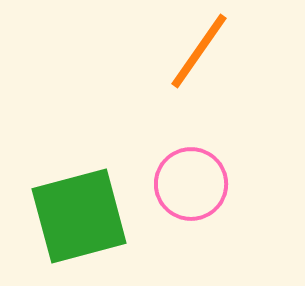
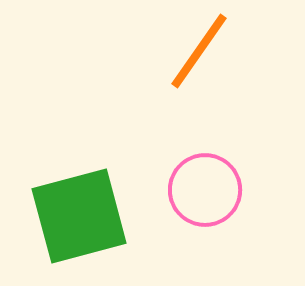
pink circle: moved 14 px right, 6 px down
